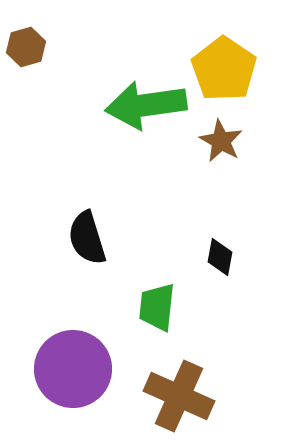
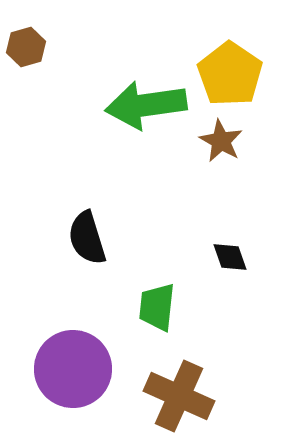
yellow pentagon: moved 6 px right, 5 px down
black diamond: moved 10 px right; rotated 30 degrees counterclockwise
